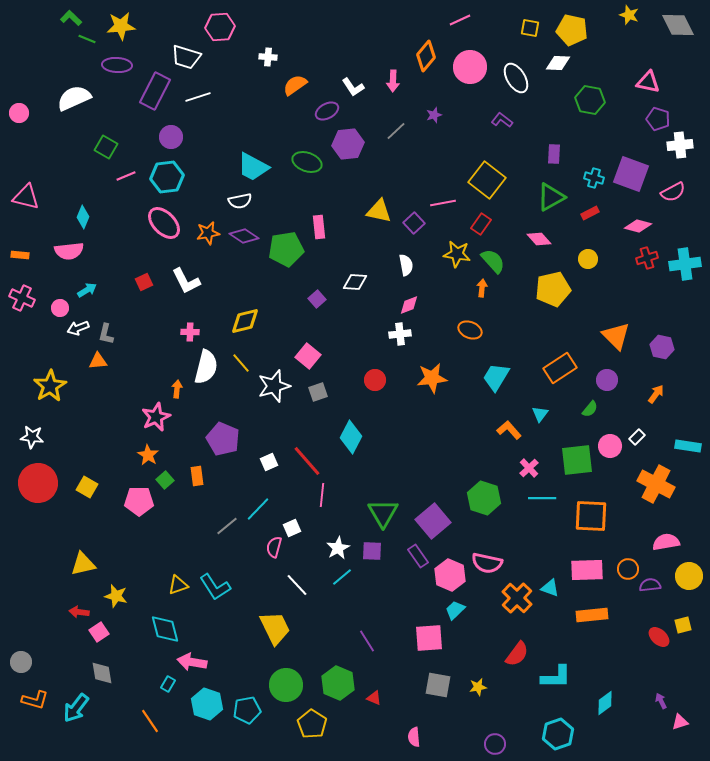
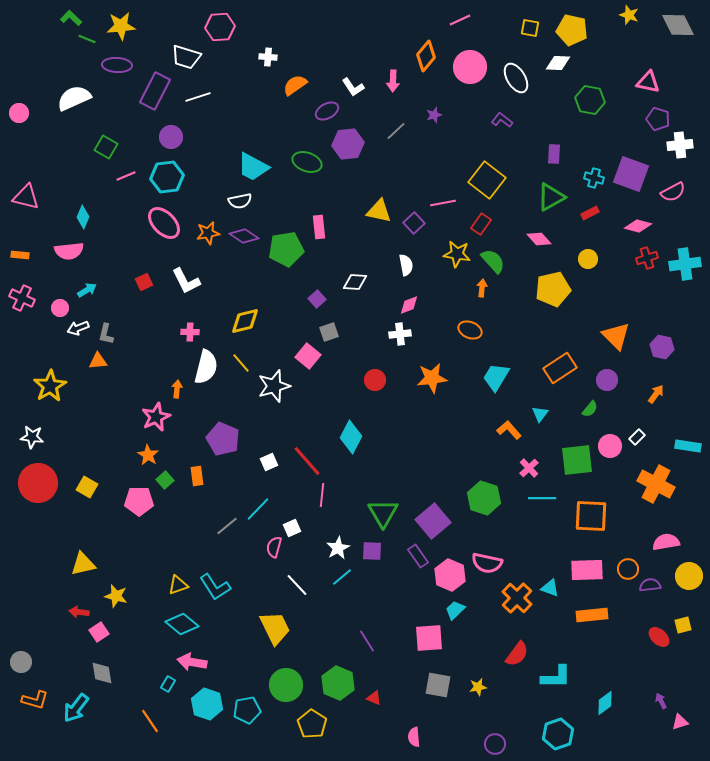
gray square at (318, 392): moved 11 px right, 60 px up
cyan diamond at (165, 629): moved 17 px right, 5 px up; rotated 36 degrees counterclockwise
